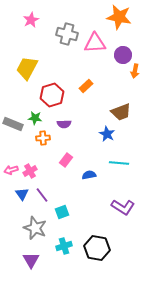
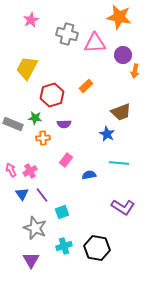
pink arrow: rotated 80 degrees clockwise
